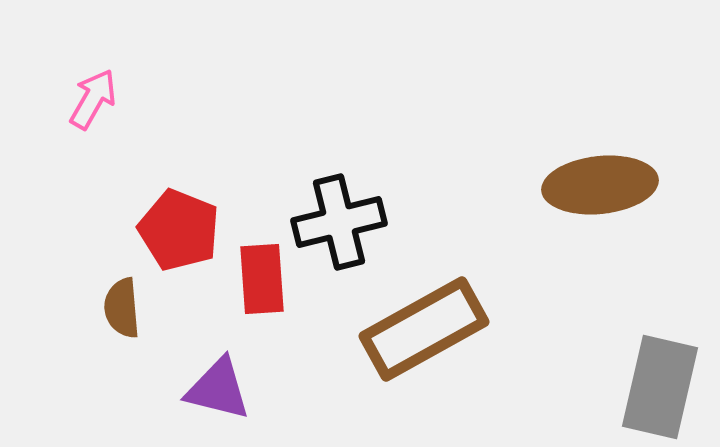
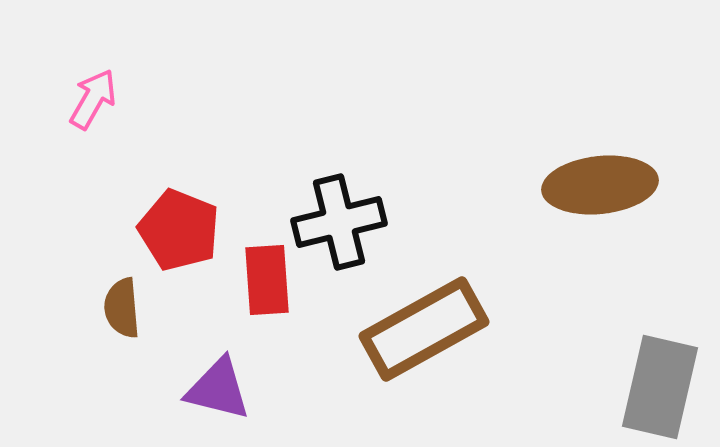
red rectangle: moved 5 px right, 1 px down
